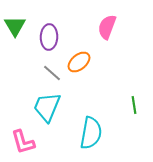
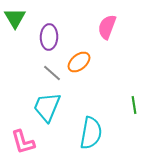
green triangle: moved 8 px up
